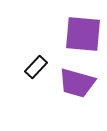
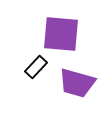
purple square: moved 22 px left
